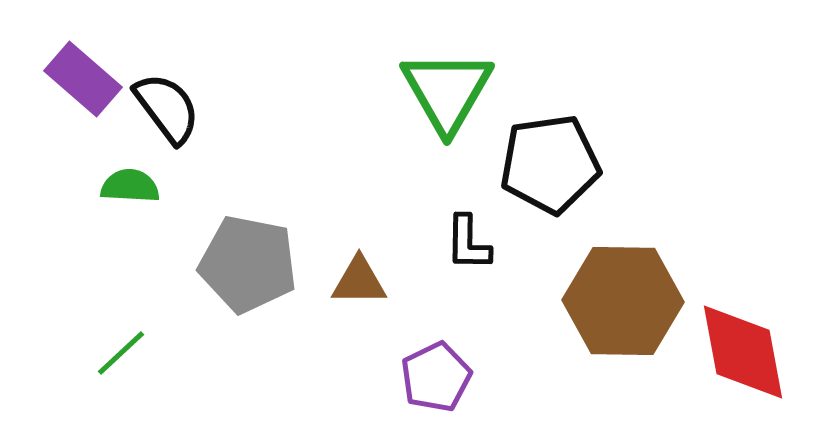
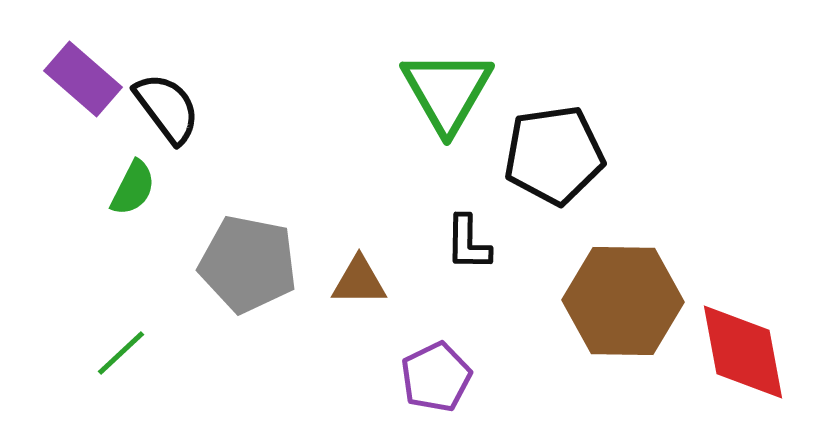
black pentagon: moved 4 px right, 9 px up
green semicircle: moved 3 px right, 2 px down; rotated 114 degrees clockwise
